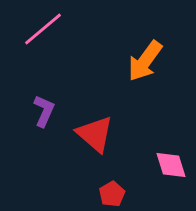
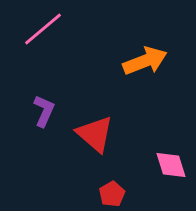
orange arrow: rotated 147 degrees counterclockwise
